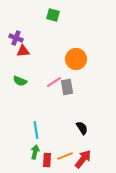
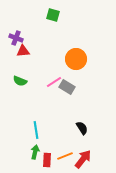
gray rectangle: rotated 49 degrees counterclockwise
